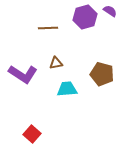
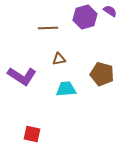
brown triangle: moved 3 px right, 4 px up
purple L-shape: moved 1 px left, 2 px down
cyan trapezoid: moved 1 px left
red square: rotated 30 degrees counterclockwise
